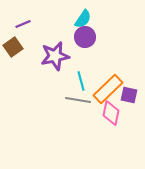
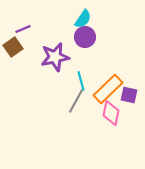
purple line: moved 5 px down
purple star: moved 1 px down
gray line: moved 2 px left, 1 px down; rotated 70 degrees counterclockwise
